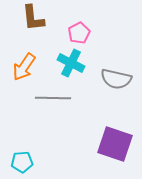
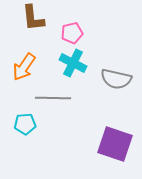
pink pentagon: moved 7 px left; rotated 15 degrees clockwise
cyan cross: moved 2 px right
cyan pentagon: moved 3 px right, 38 px up
